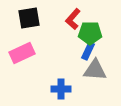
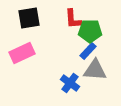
red L-shape: rotated 45 degrees counterclockwise
green pentagon: moved 2 px up
blue rectangle: rotated 18 degrees clockwise
blue cross: moved 9 px right, 6 px up; rotated 36 degrees clockwise
